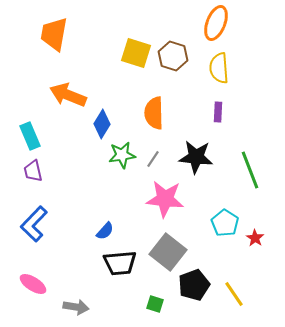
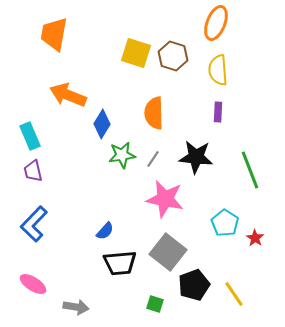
yellow semicircle: moved 1 px left, 2 px down
pink star: rotated 6 degrees clockwise
